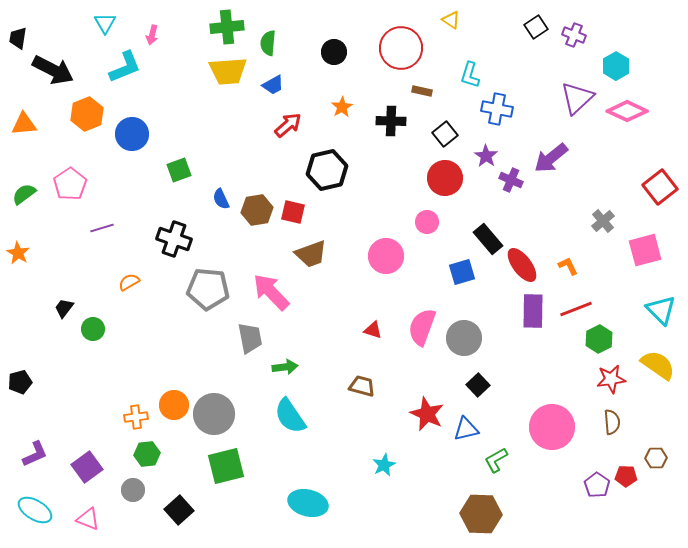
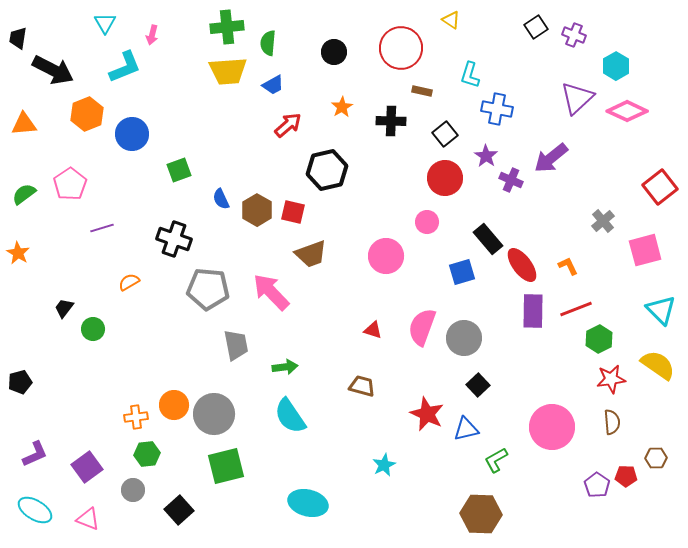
brown hexagon at (257, 210): rotated 20 degrees counterclockwise
gray trapezoid at (250, 338): moved 14 px left, 7 px down
